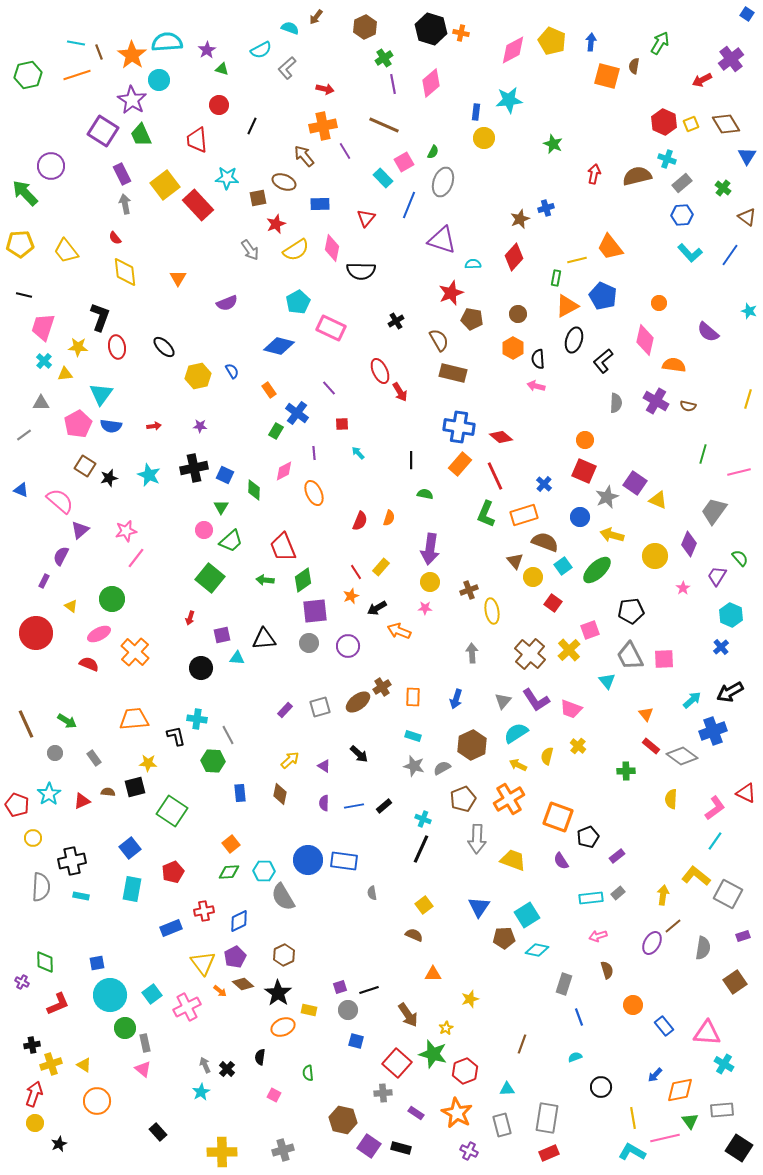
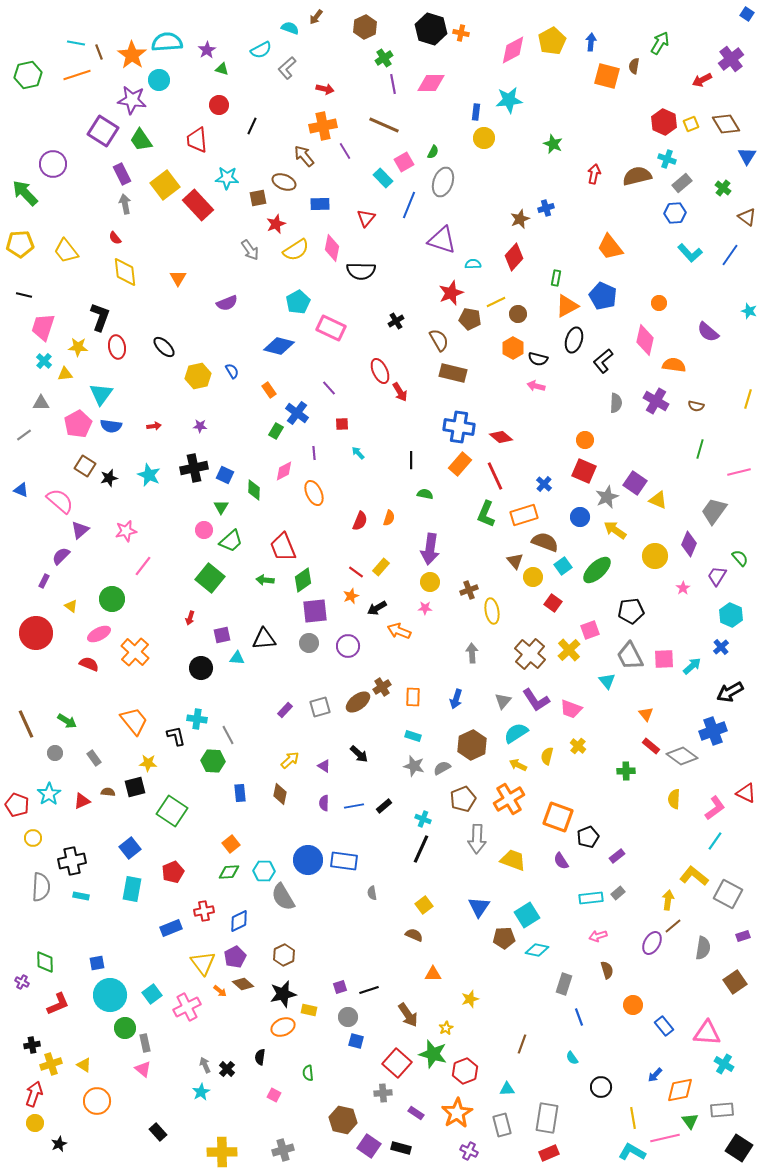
yellow pentagon at (552, 41): rotated 20 degrees clockwise
pink diamond at (431, 83): rotated 40 degrees clockwise
purple star at (132, 100): rotated 24 degrees counterclockwise
green trapezoid at (141, 135): moved 5 px down; rotated 10 degrees counterclockwise
purple circle at (51, 166): moved 2 px right, 2 px up
blue hexagon at (682, 215): moved 7 px left, 2 px up
yellow line at (577, 260): moved 81 px left, 42 px down; rotated 12 degrees counterclockwise
brown pentagon at (472, 319): moved 2 px left
black semicircle at (538, 359): rotated 72 degrees counterclockwise
brown semicircle at (688, 406): moved 8 px right
green line at (703, 454): moved 3 px left, 5 px up
yellow arrow at (612, 535): moved 3 px right, 5 px up; rotated 20 degrees clockwise
purple semicircle at (61, 556): rotated 18 degrees clockwise
pink line at (136, 558): moved 7 px right, 8 px down
red line at (356, 572): rotated 21 degrees counterclockwise
cyan arrow at (692, 700): moved 34 px up
orange trapezoid at (134, 719): moved 2 px down; rotated 56 degrees clockwise
yellow semicircle at (671, 799): moved 3 px right
yellow L-shape at (696, 876): moved 2 px left
yellow arrow at (663, 895): moved 5 px right, 5 px down
black star at (278, 993): moved 5 px right, 1 px down; rotated 24 degrees clockwise
gray circle at (348, 1010): moved 7 px down
cyan semicircle at (575, 1057): moved 3 px left, 1 px down; rotated 104 degrees counterclockwise
orange star at (457, 1113): rotated 12 degrees clockwise
